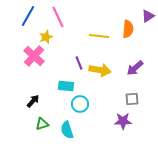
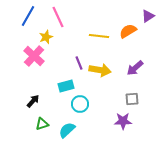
orange semicircle: moved 2 px down; rotated 126 degrees counterclockwise
cyan rectangle: rotated 21 degrees counterclockwise
cyan semicircle: rotated 66 degrees clockwise
